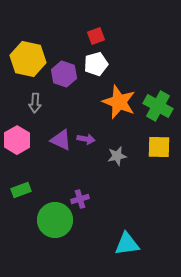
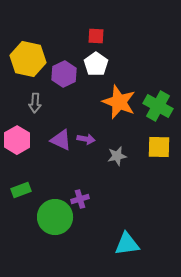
red square: rotated 24 degrees clockwise
white pentagon: rotated 20 degrees counterclockwise
purple hexagon: rotated 15 degrees clockwise
green circle: moved 3 px up
